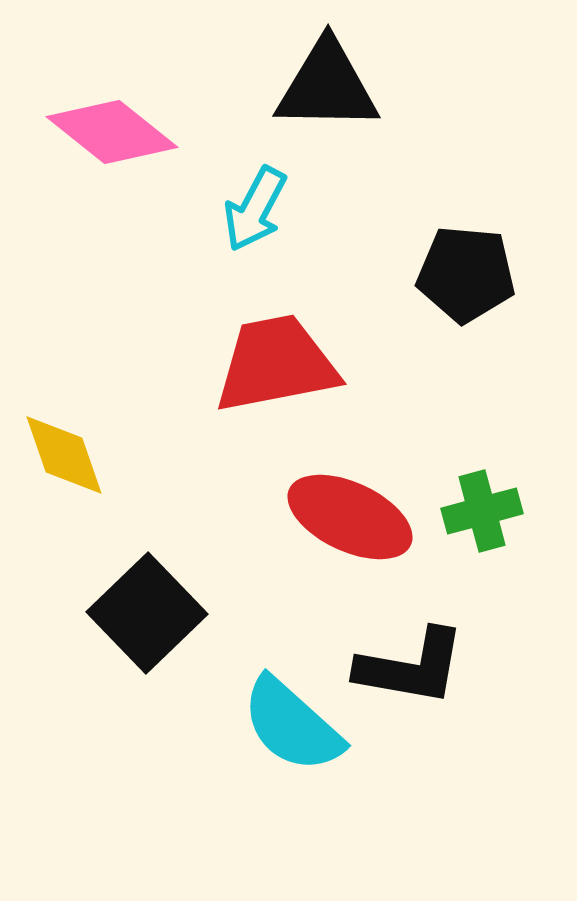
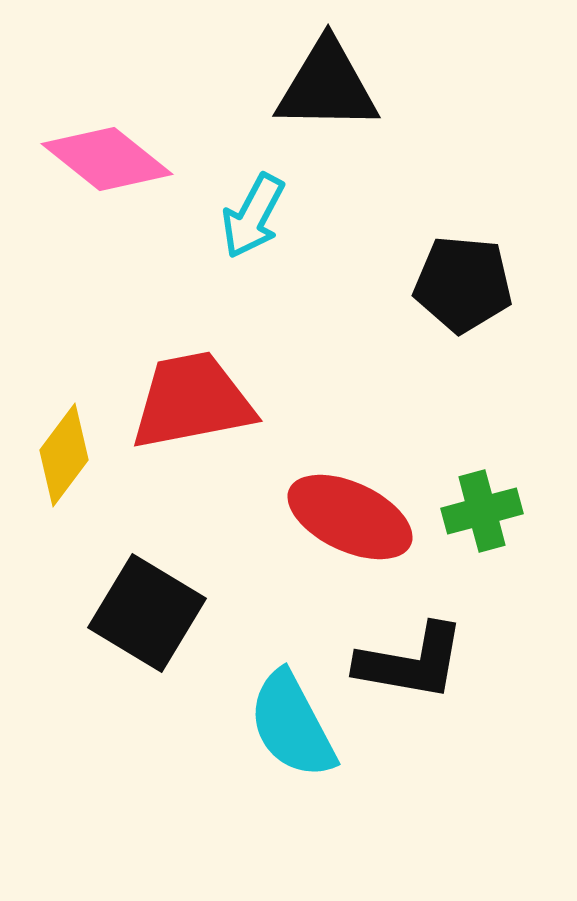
pink diamond: moved 5 px left, 27 px down
cyan arrow: moved 2 px left, 7 px down
black pentagon: moved 3 px left, 10 px down
red trapezoid: moved 84 px left, 37 px down
yellow diamond: rotated 56 degrees clockwise
black square: rotated 15 degrees counterclockwise
black L-shape: moved 5 px up
cyan semicircle: rotated 20 degrees clockwise
